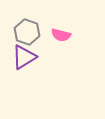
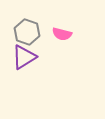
pink semicircle: moved 1 px right, 1 px up
